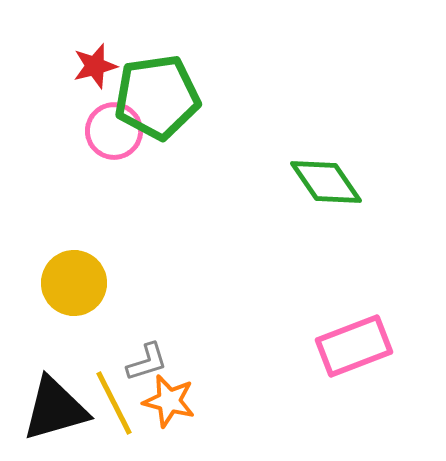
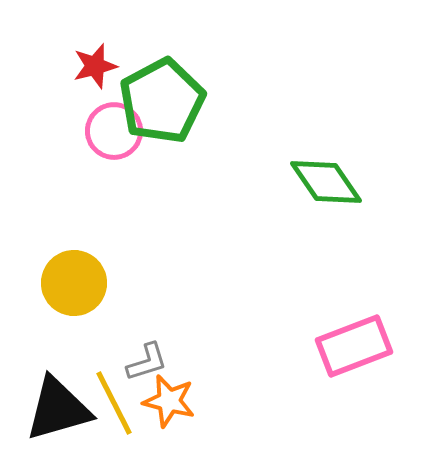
green pentagon: moved 5 px right, 4 px down; rotated 20 degrees counterclockwise
black triangle: moved 3 px right
